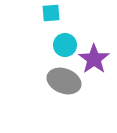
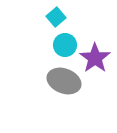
cyan square: moved 5 px right, 4 px down; rotated 36 degrees counterclockwise
purple star: moved 1 px right, 1 px up
